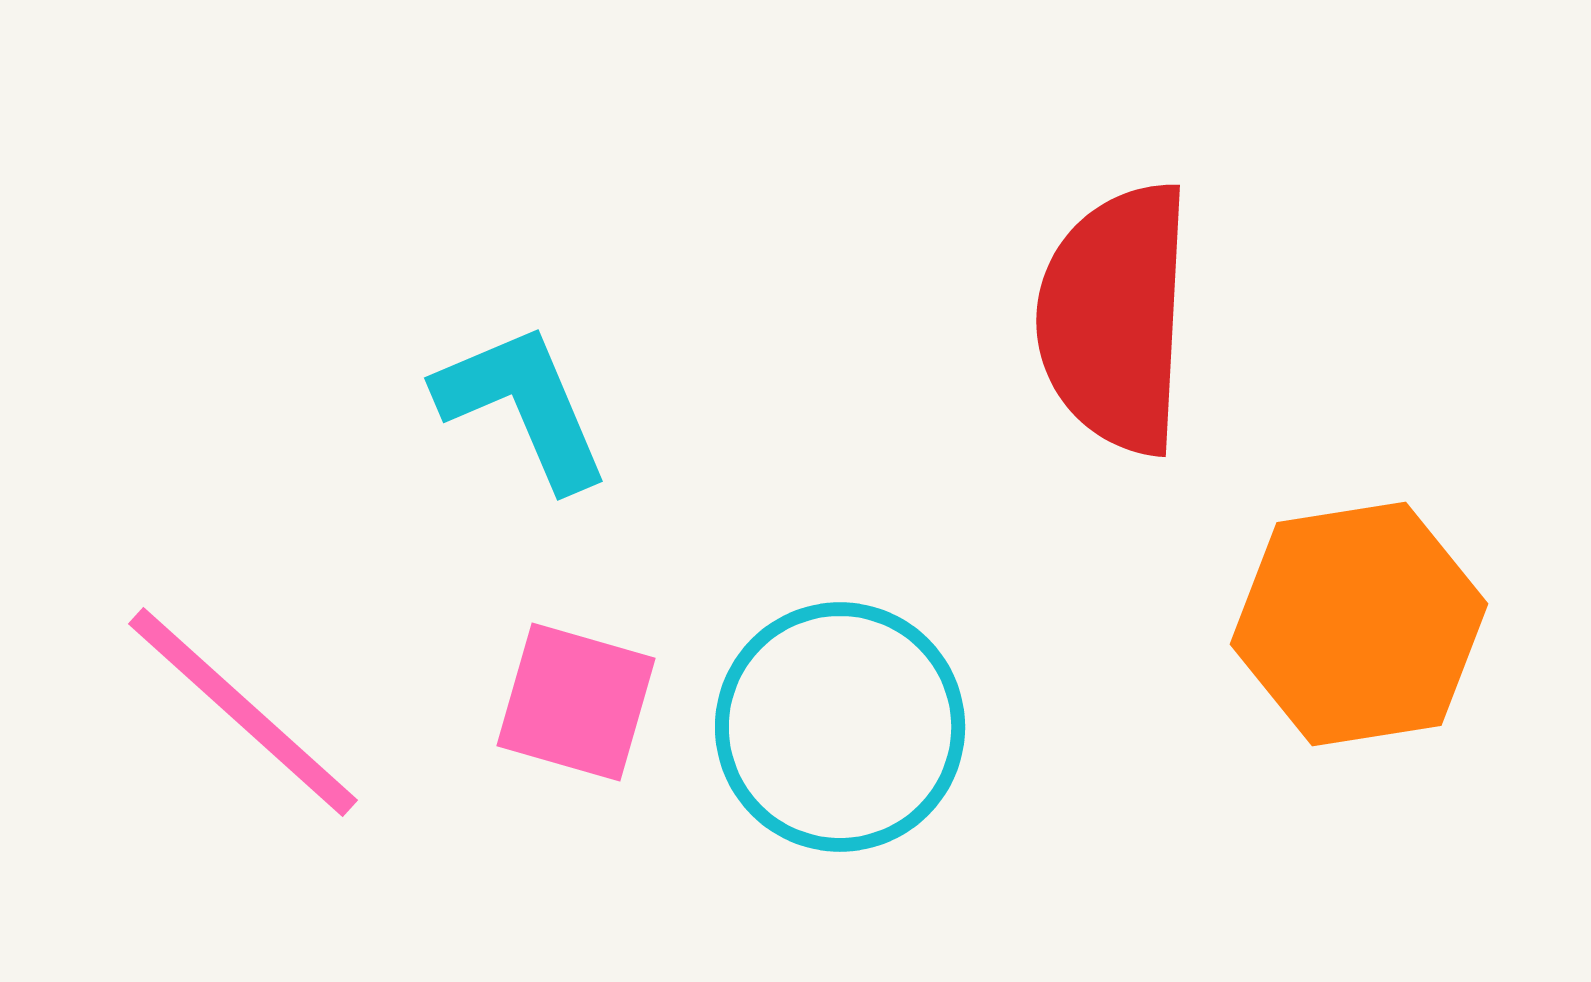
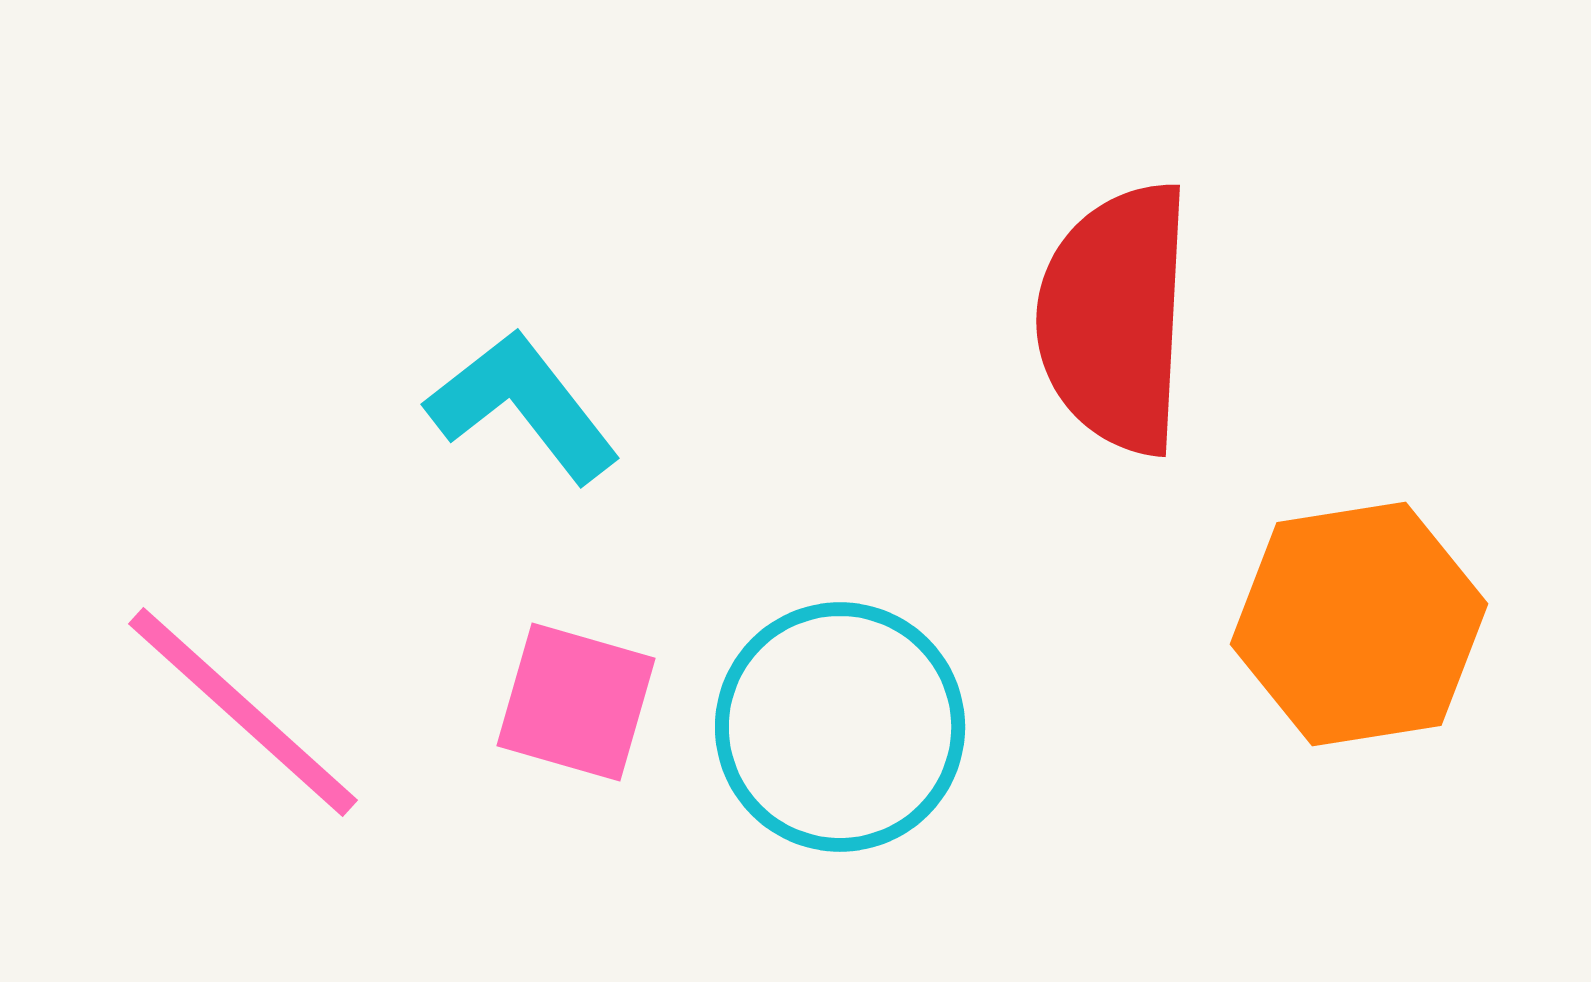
cyan L-shape: rotated 15 degrees counterclockwise
